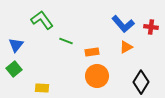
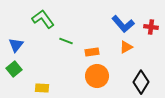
green L-shape: moved 1 px right, 1 px up
